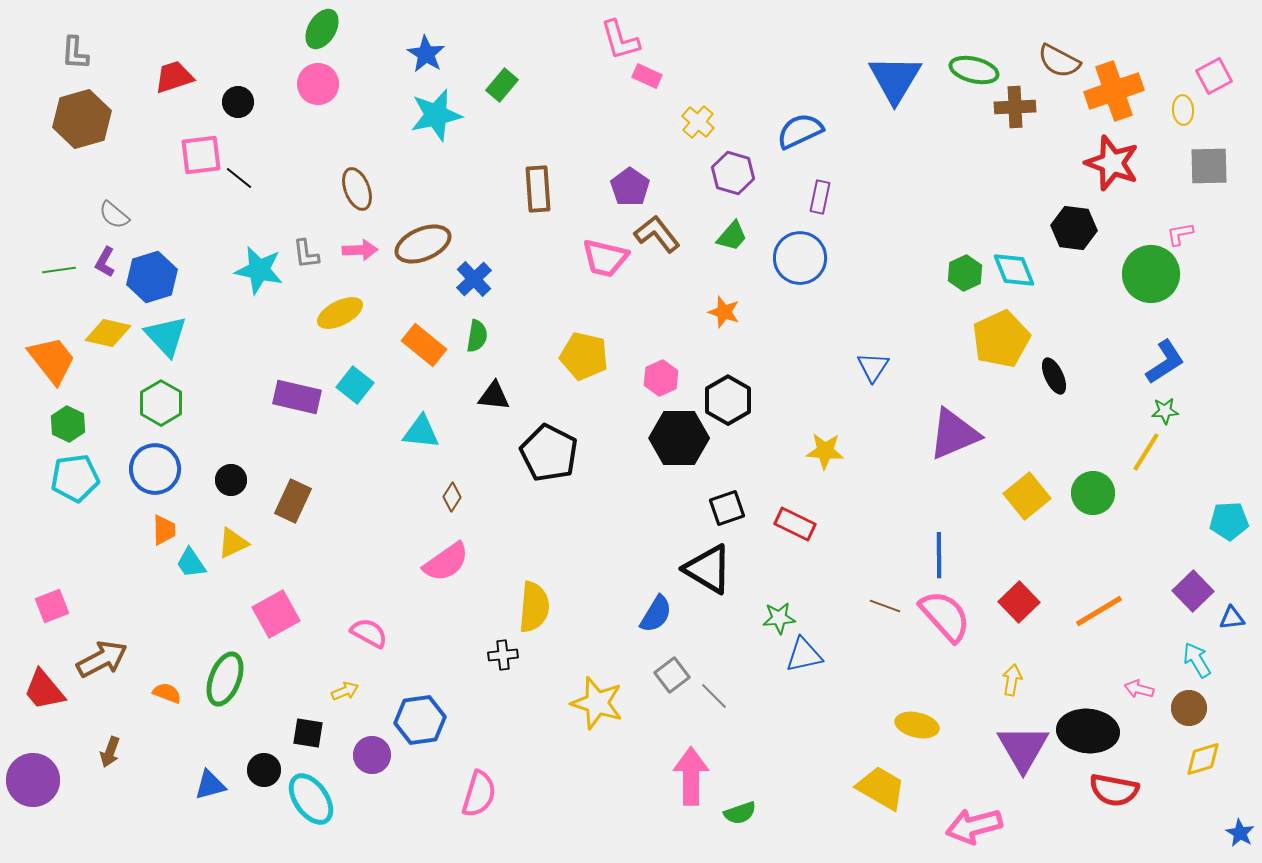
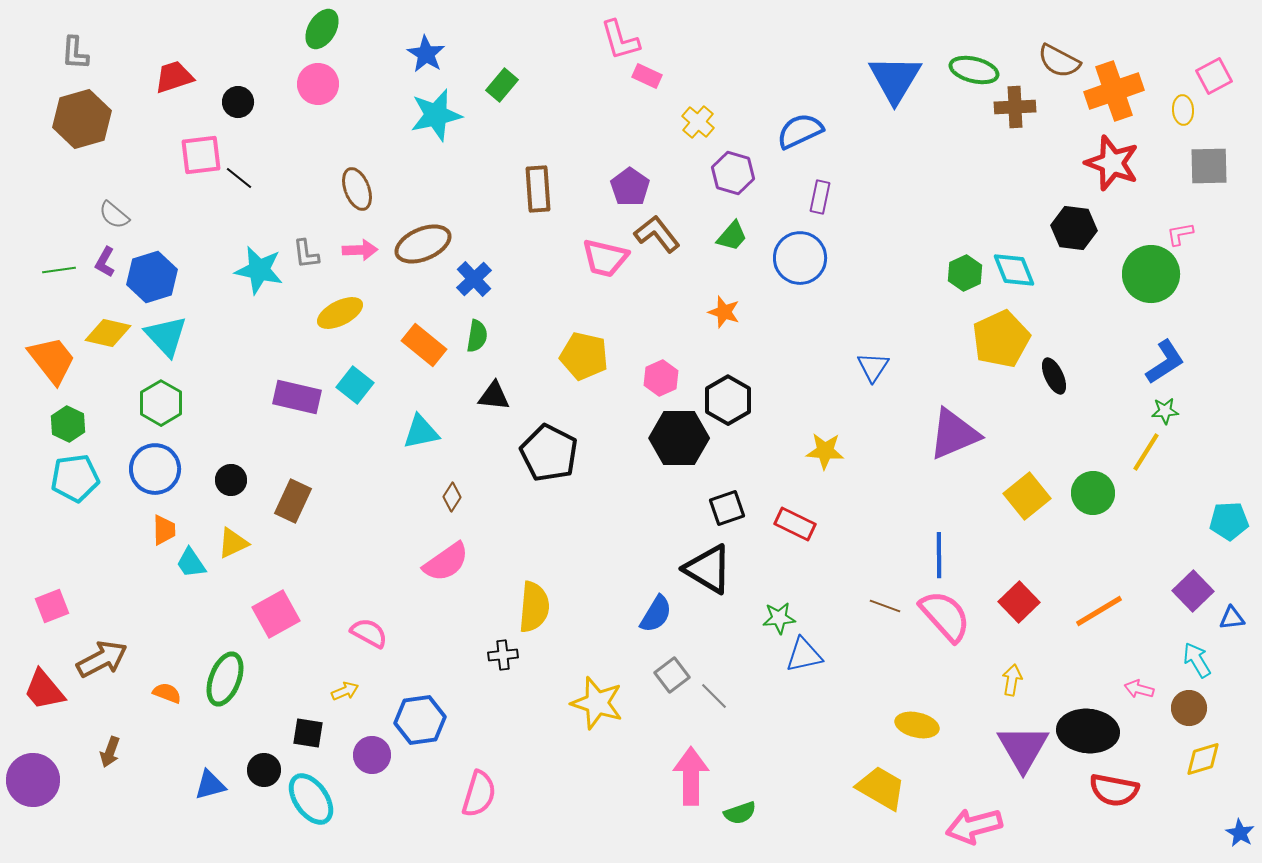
cyan triangle at (421, 432): rotated 18 degrees counterclockwise
